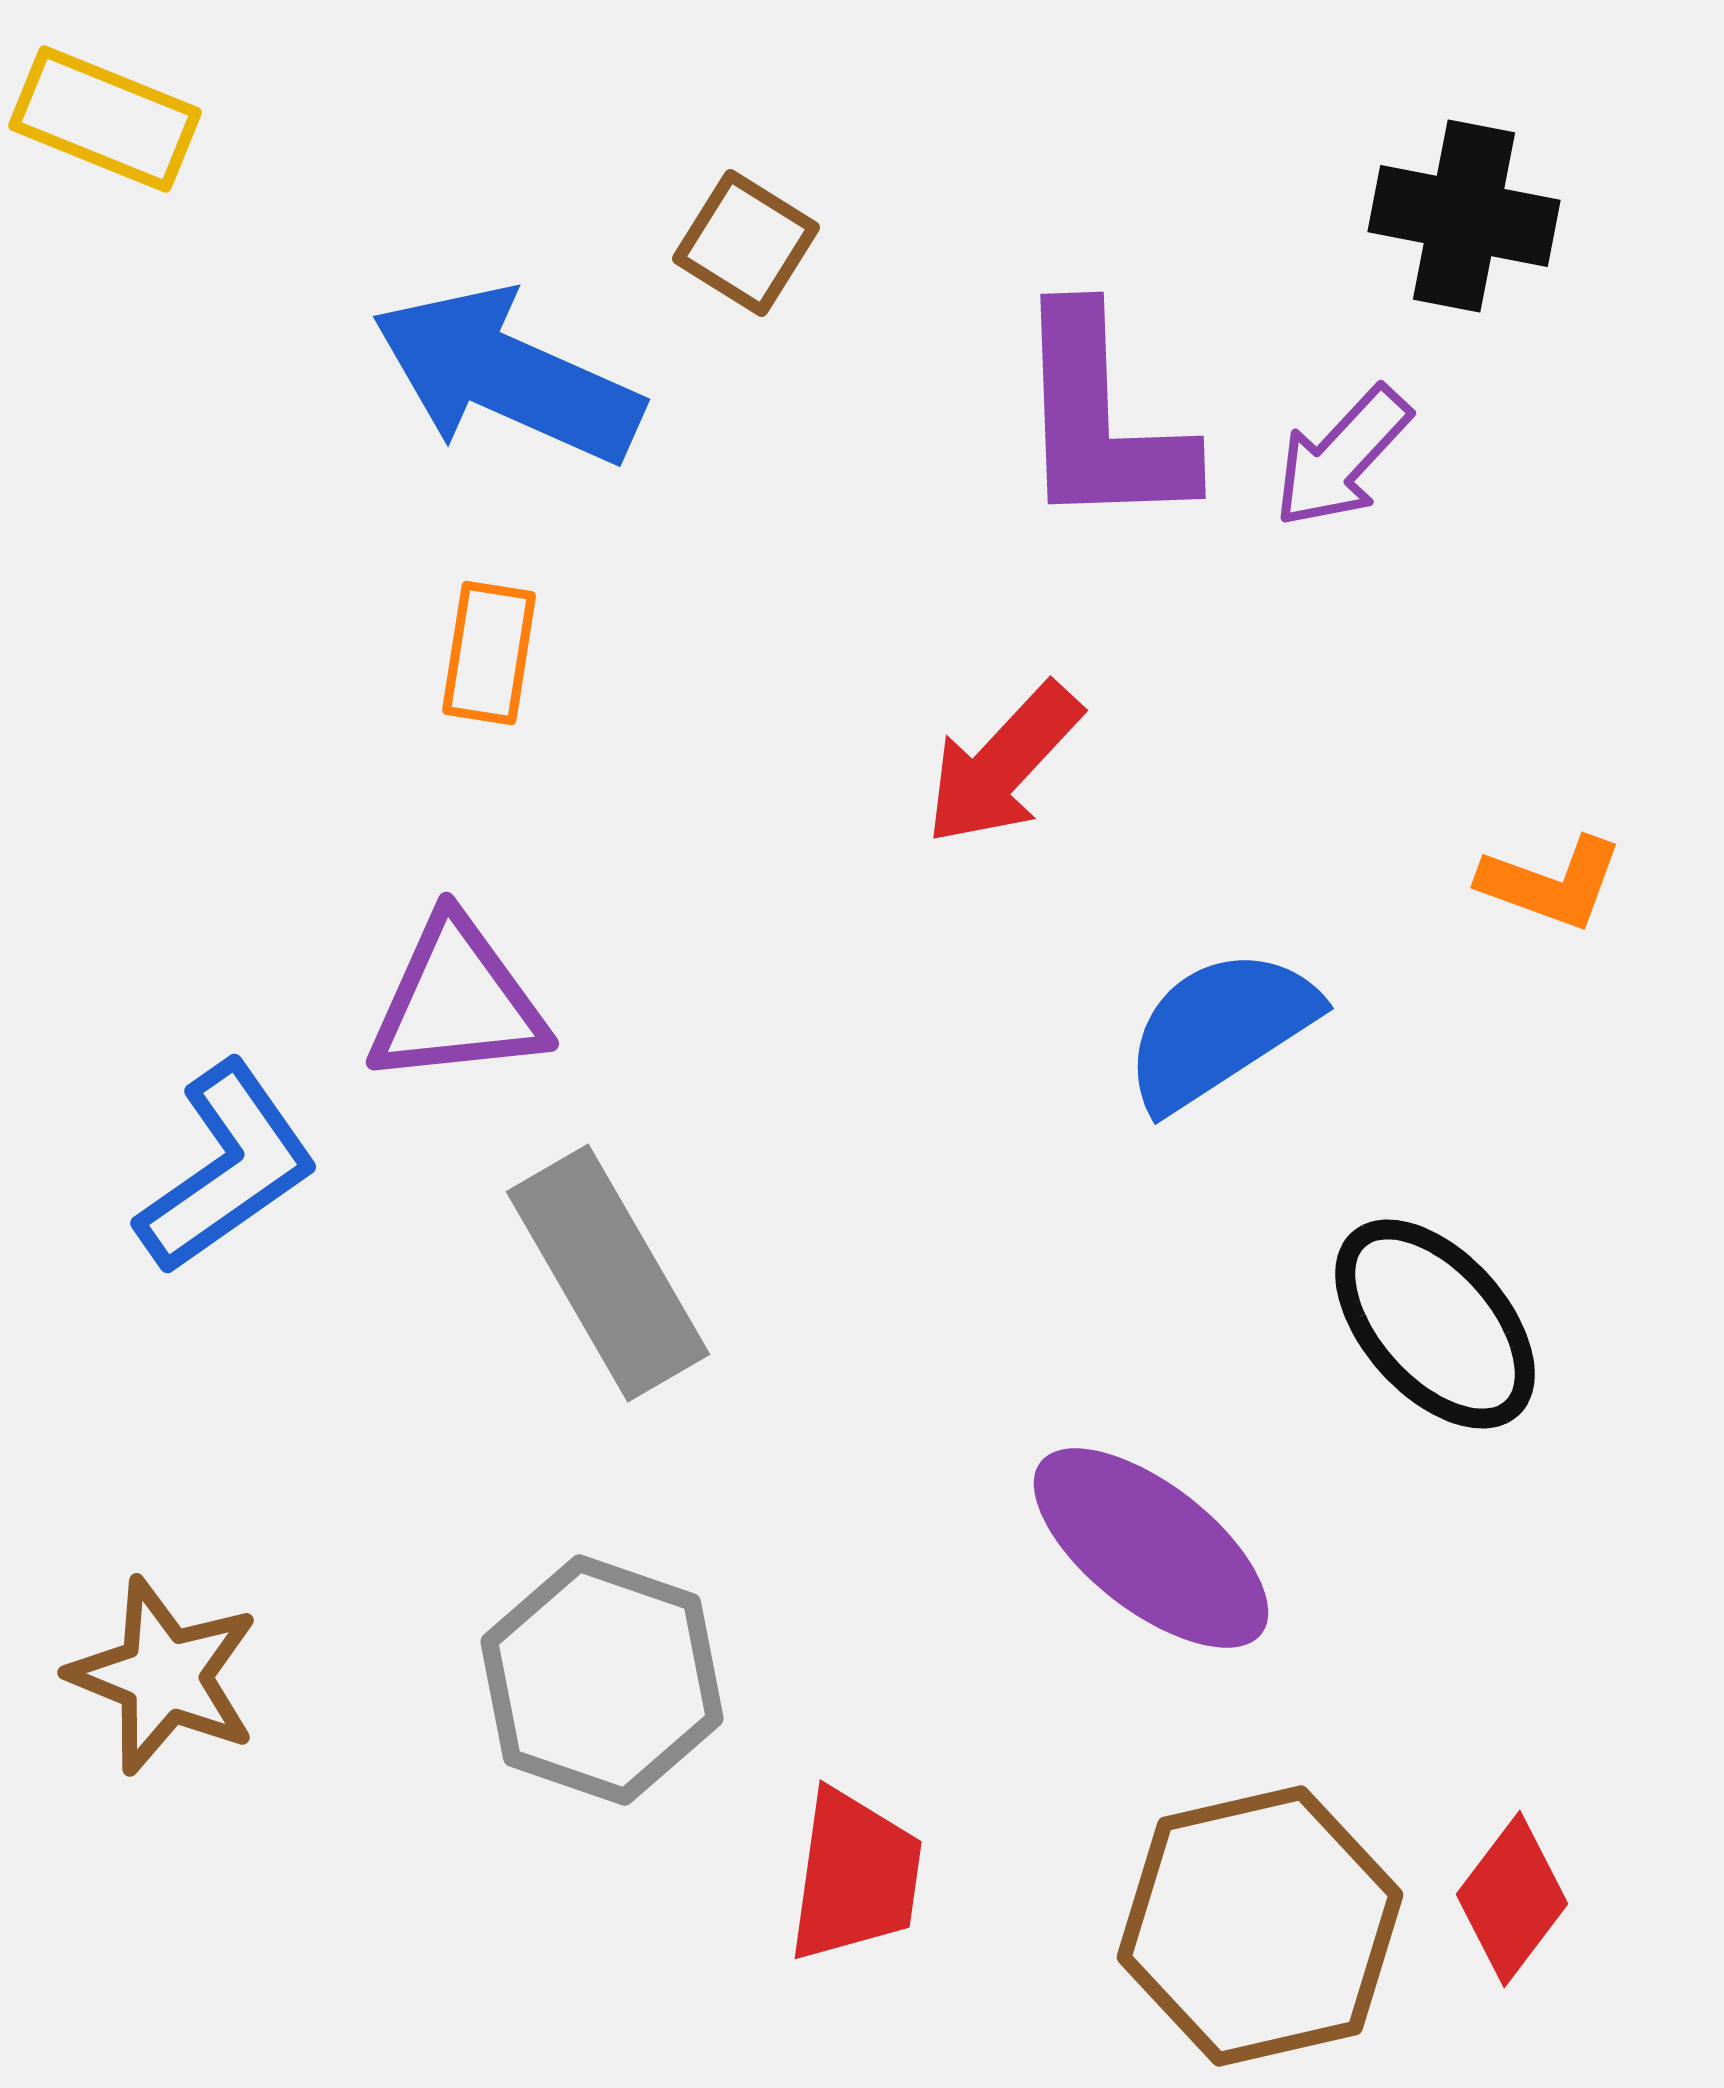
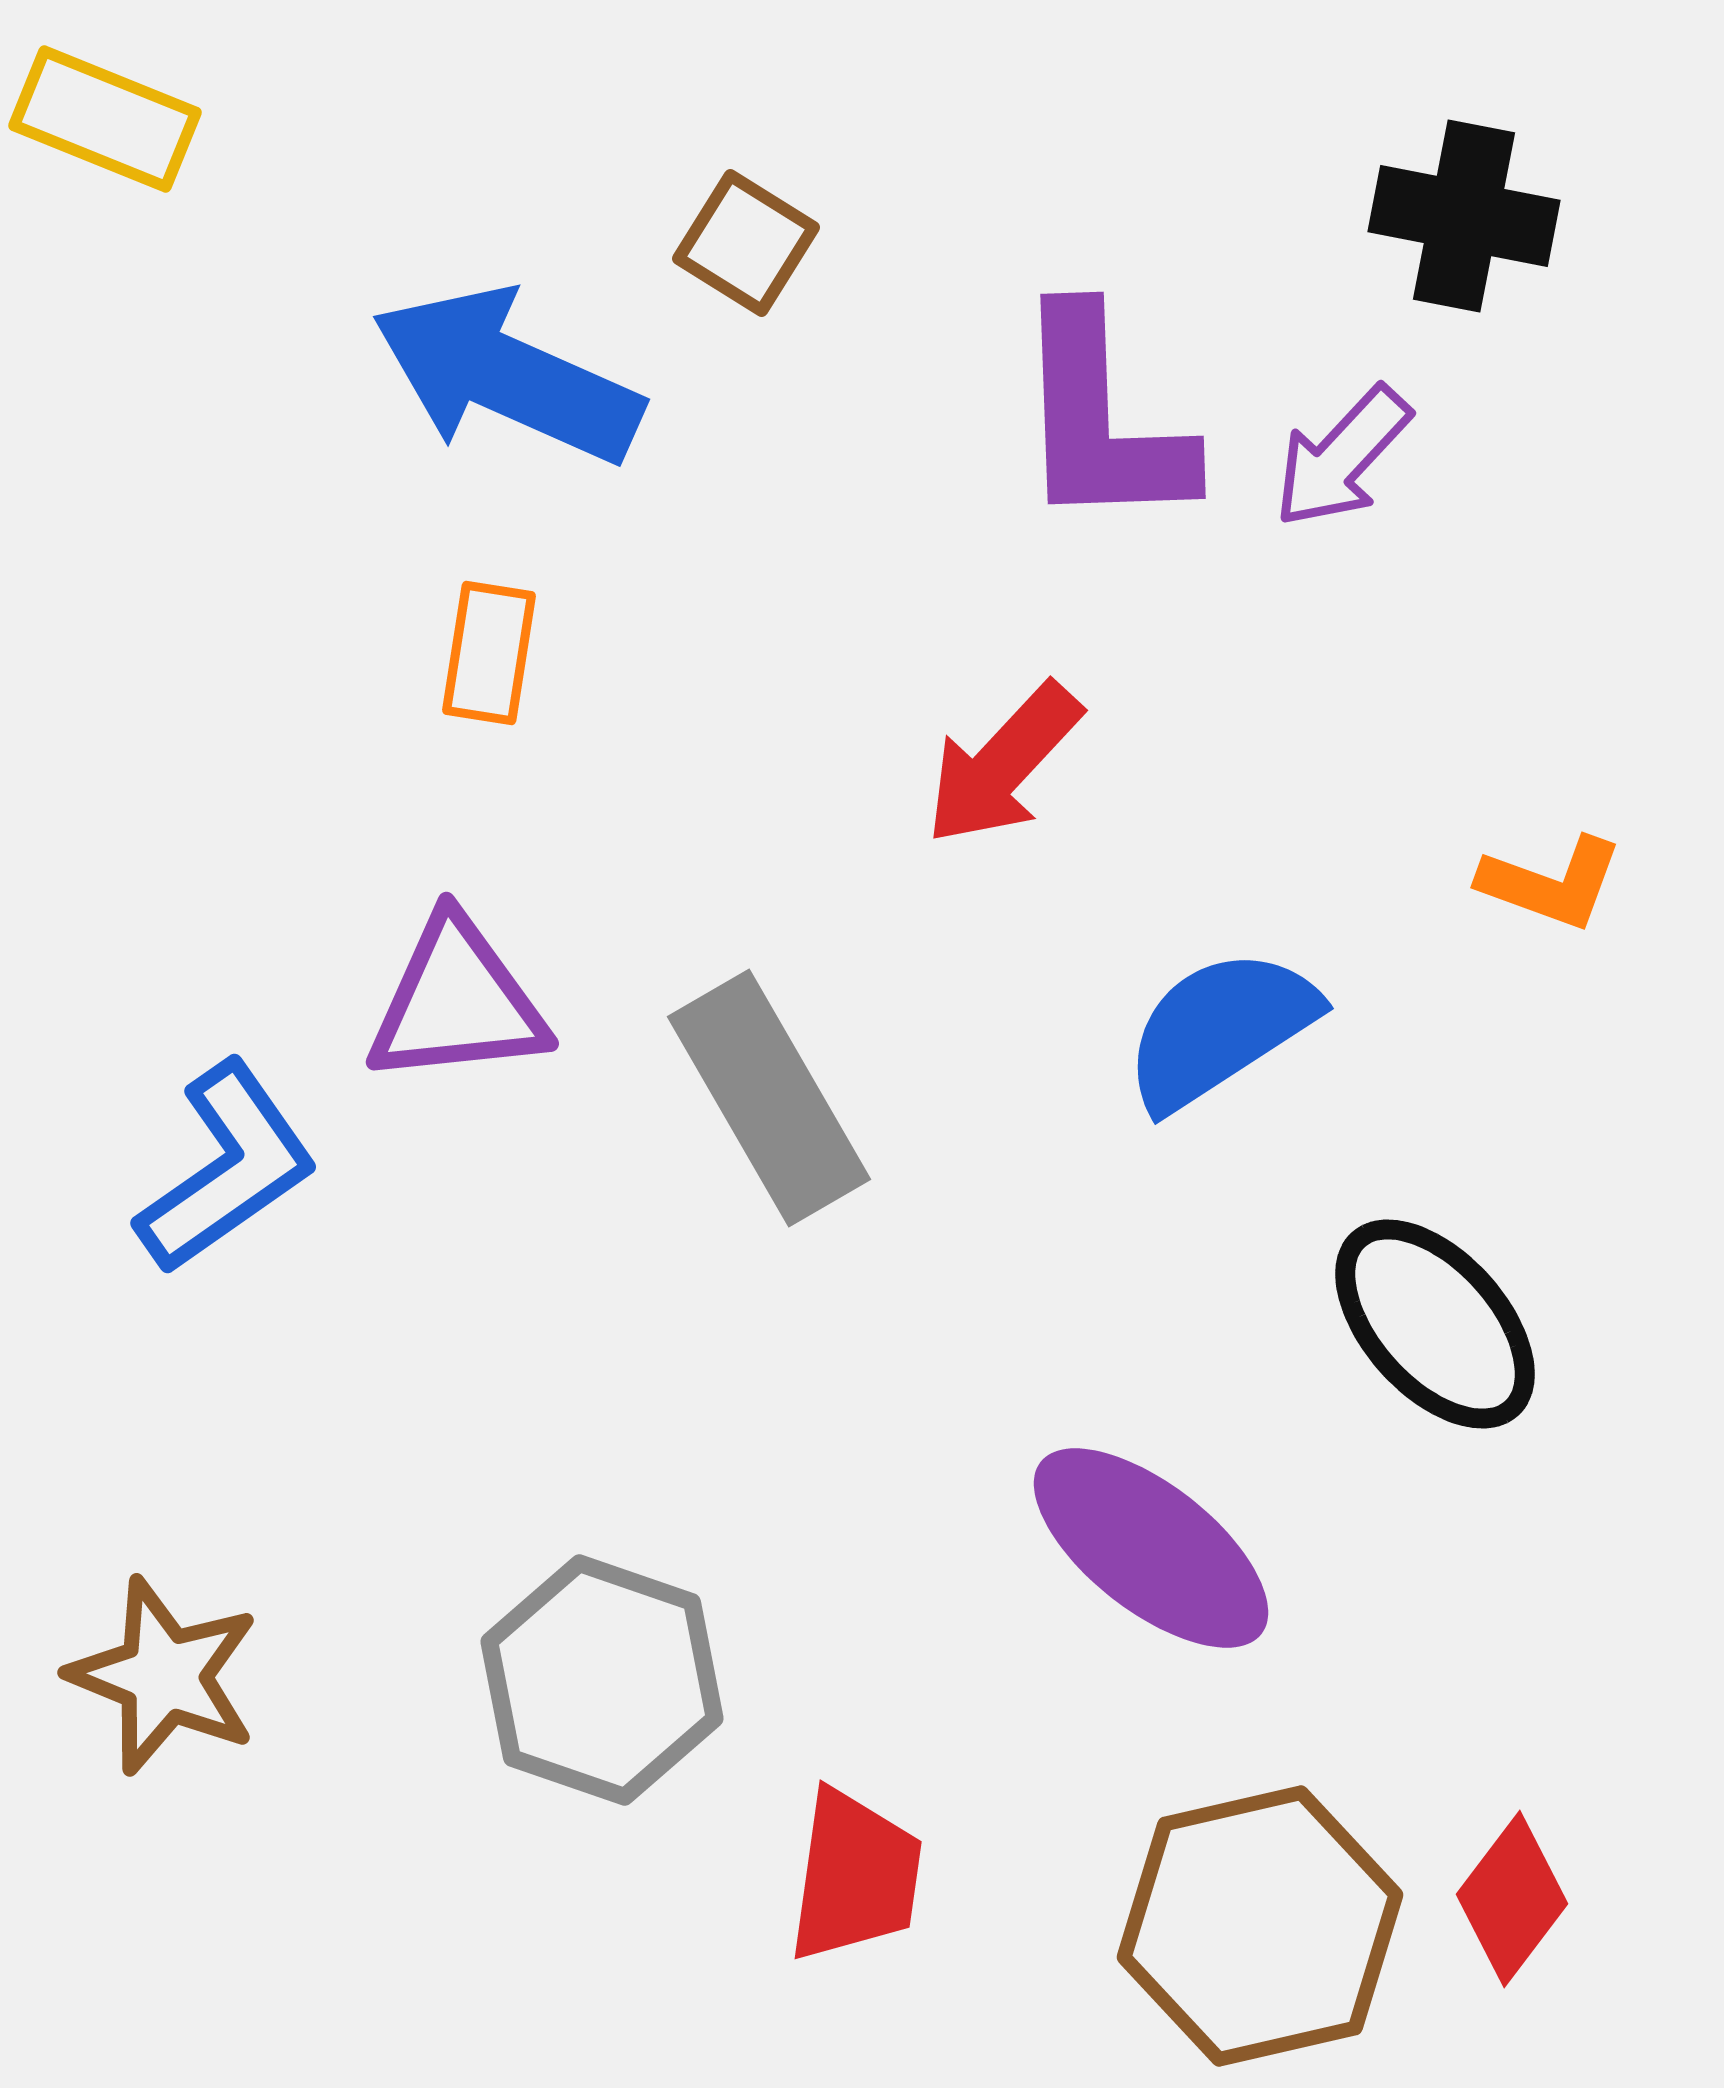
gray rectangle: moved 161 px right, 175 px up
